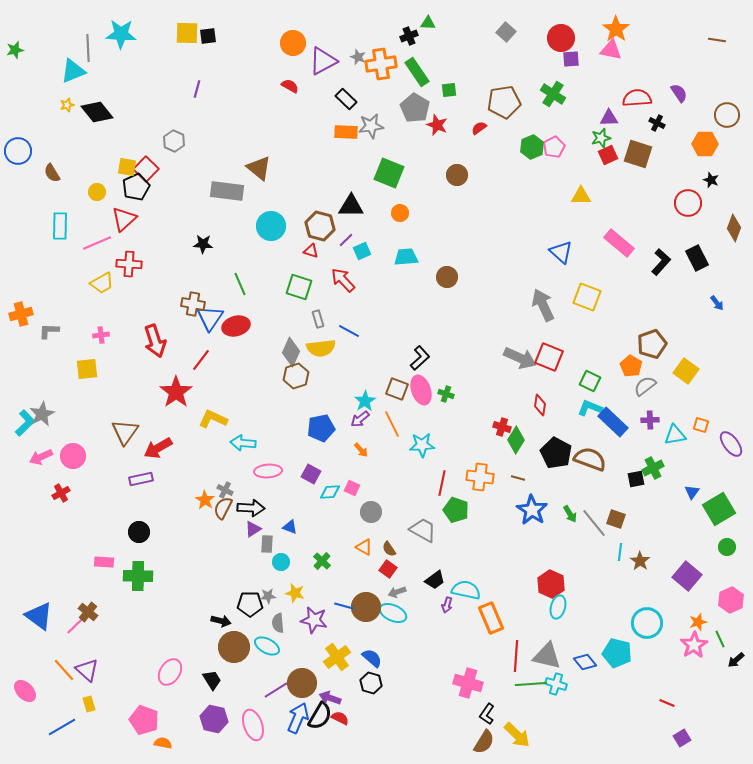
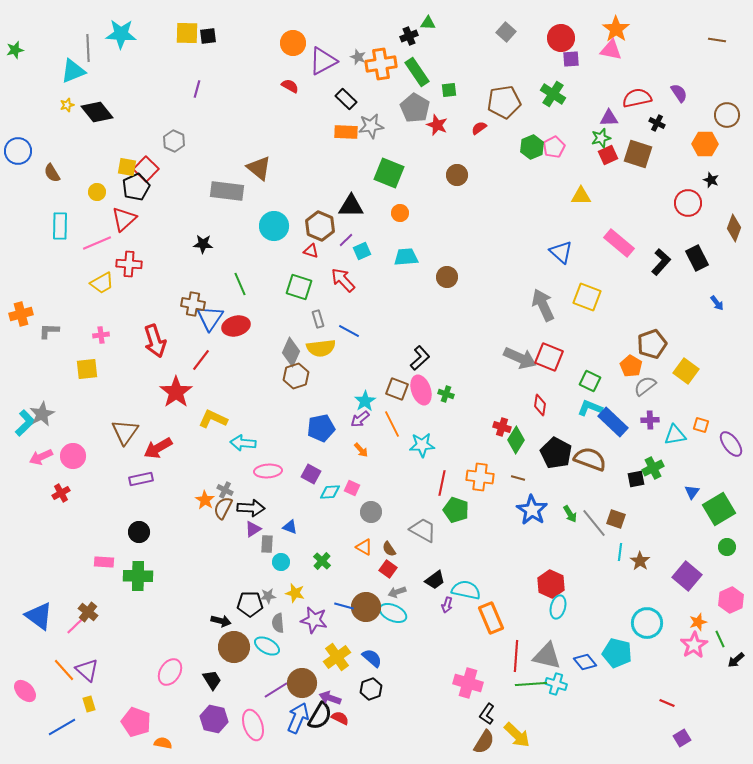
red semicircle at (637, 98): rotated 8 degrees counterclockwise
cyan circle at (271, 226): moved 3 px right
brown hexagon at (320, 226): rotated 8 degrees clockwise
black hexagon at (371, 683): moved 6 px down; rotated 25 degrees clockwise
pink pentagon at (144, 720): moved 8 px left, 2 px down
